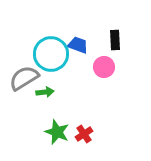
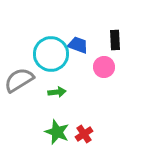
gray semicircle: moved 5 px left, 2 px down
green arrow: moved 12 px right
